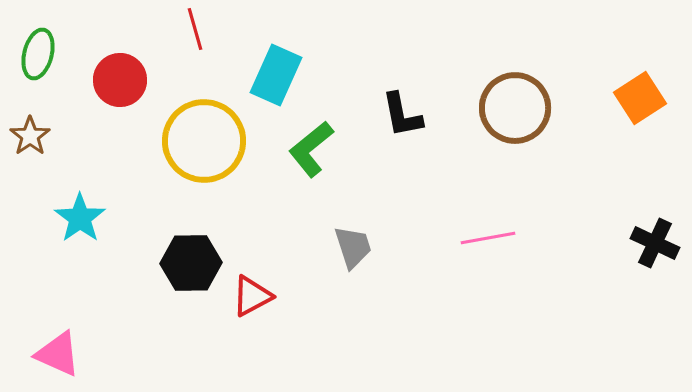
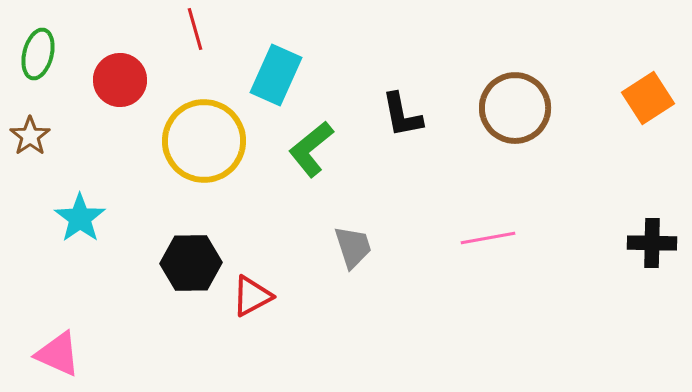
orange square: moved 8 px right
black cross: moved 3 px left; rotated 24 degrees counterclockwise
